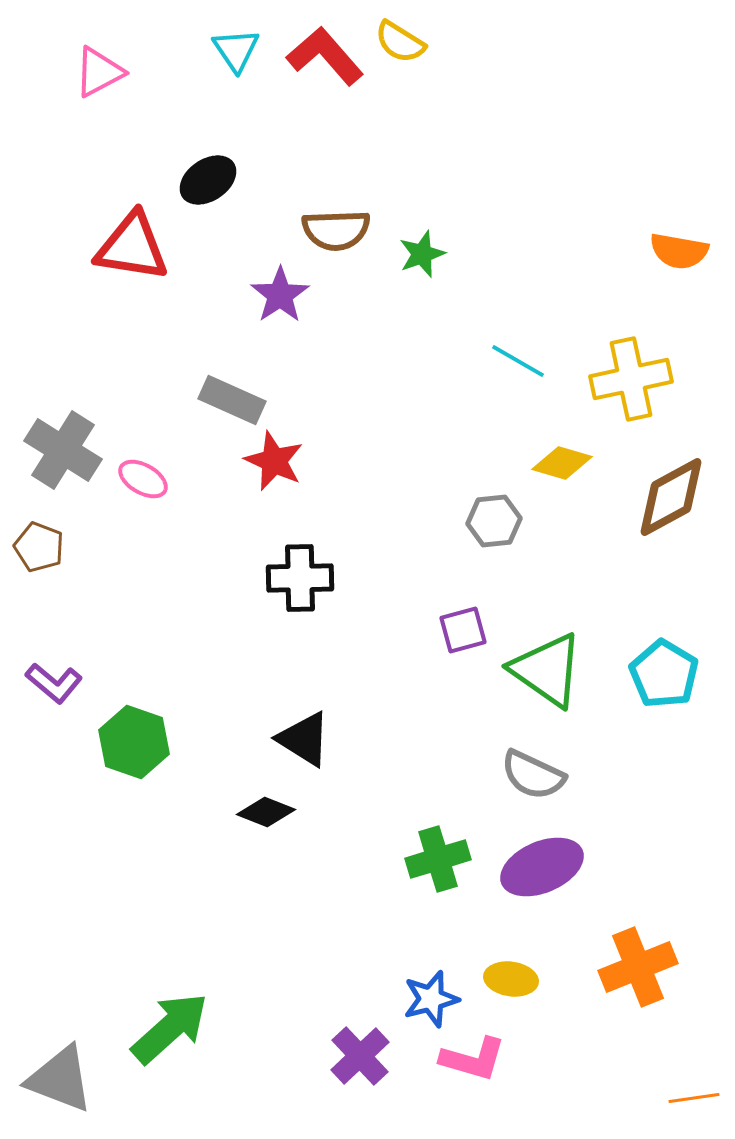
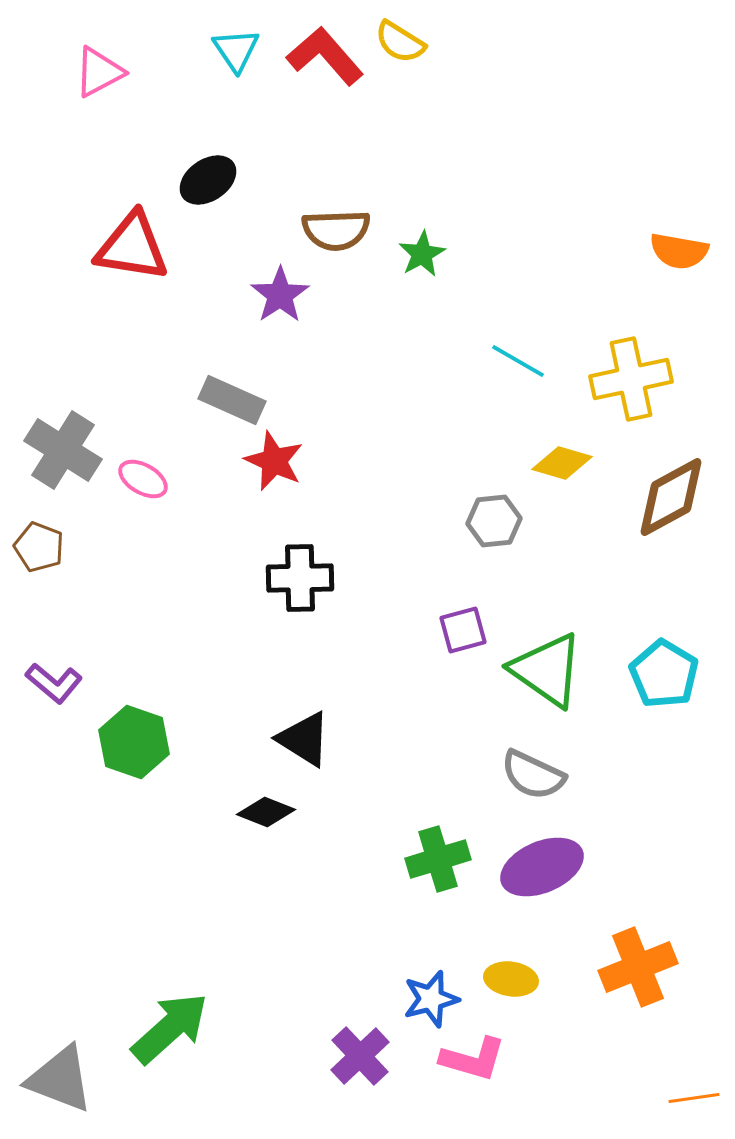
green star: rotated 9 degrees counterclockwise
